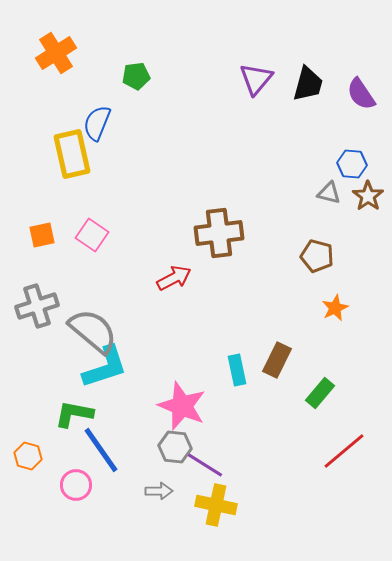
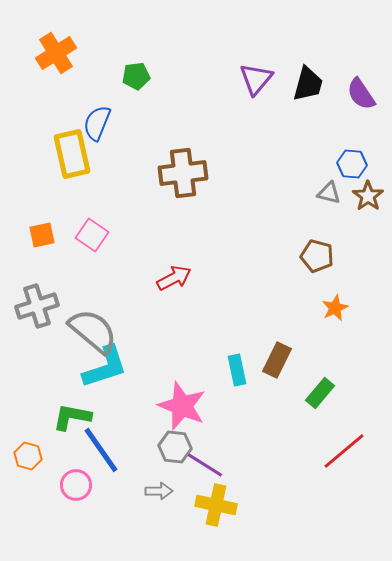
brown cross: moved 36 px left, 60 px up
green L-shape: moved 2 px left, 3 px down
